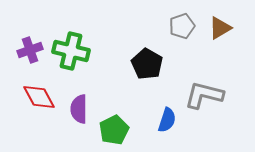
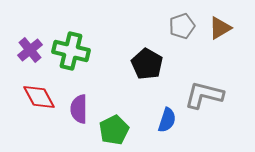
purple cross: rotated 20 degrees counterclockwise
